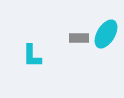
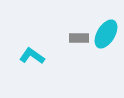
cyan L-shape: rotated 125 degrees clockwise
